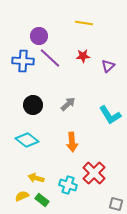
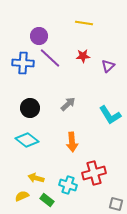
blue cross: moved 2 px down
black circle: moved 3 px left, 3 px down
red cross: rotated 30 degrees clockwise
green rectangle: moved 5 px right
